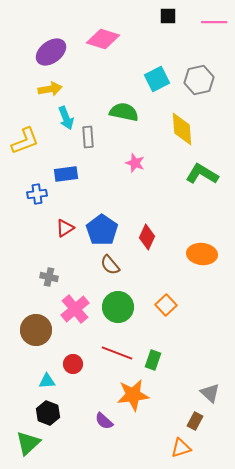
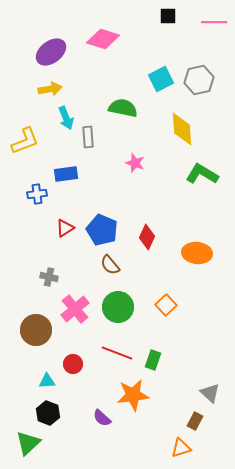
cyan square: moved 4 px right
green semicircle: moved 1 px left, 4 px up
blue pentagon: rotated 12 degrees counterclockwise
orange ellipse: moved 5 px left, 1 px up
purple semicircle: moved 2 px left, 3 px up
